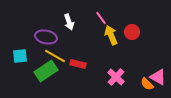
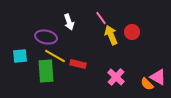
green rectangle: rotated 60 degrees counterclockwise
